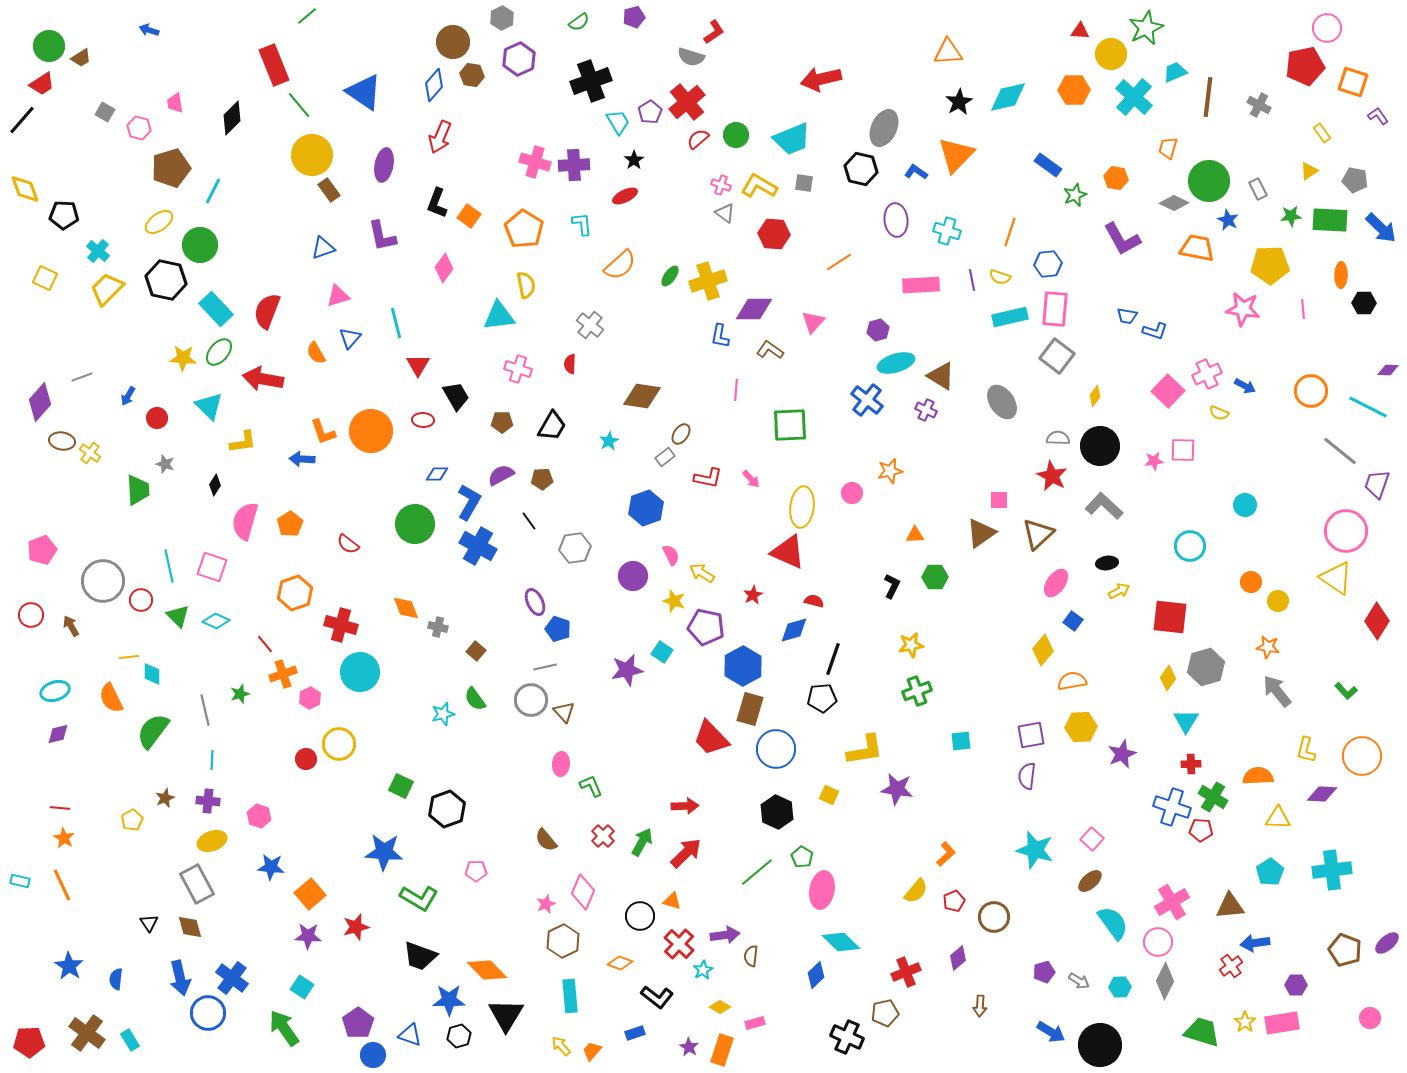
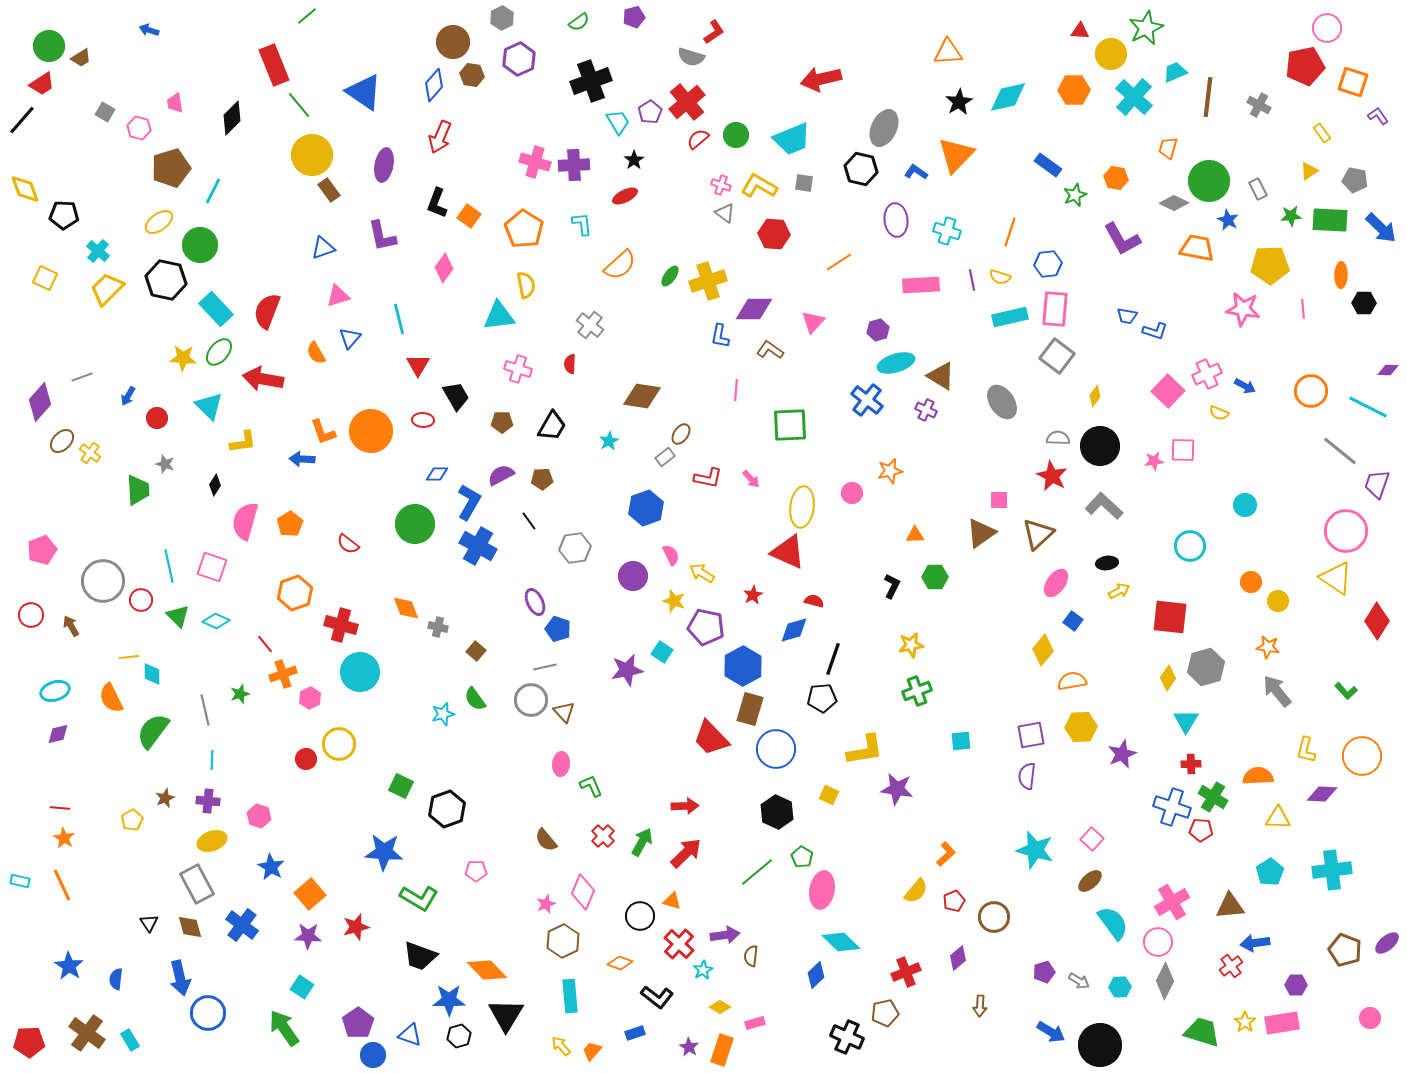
cyan line at (396, 323): moved 3 px right, 4 px up
brown ellipse at (62, 441): rotated 55 degrees counterclockwise
blue star at (271, 867): rotated 24 degrees clockwise
blue cross at (232, 978): moved 10 px right, 53 px up
